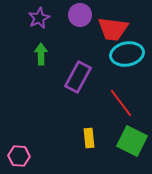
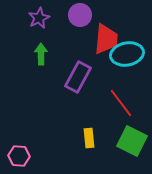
red trapezoid: moved 7 px left, 10 px down; rotated 92 degrees counterclockwise
